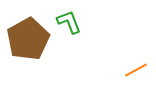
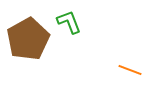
orange line: moved 6 px left; rotated 50 degrees clockwise
